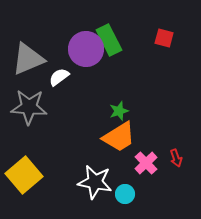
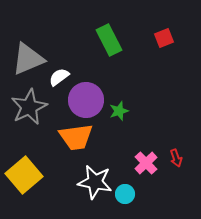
red square: rotated 36 degrees counterclockwise
purple circle: moved 51 px down
gray star: rotated 30 degrees counterclockwise
orange trapezoid: moved 43 px left; rotated 24 degrees clockwise
